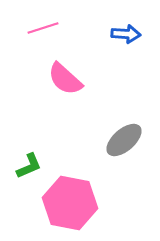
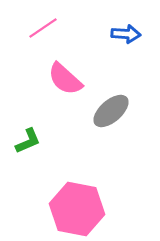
pink line: rotated 16 degrees counterclockwise
gray ellipse: moved 13 px left, 29 px up
green L-shape: moved 1 px left, 25 px up
pink hexagon: moved 7 px right, 6 px down
